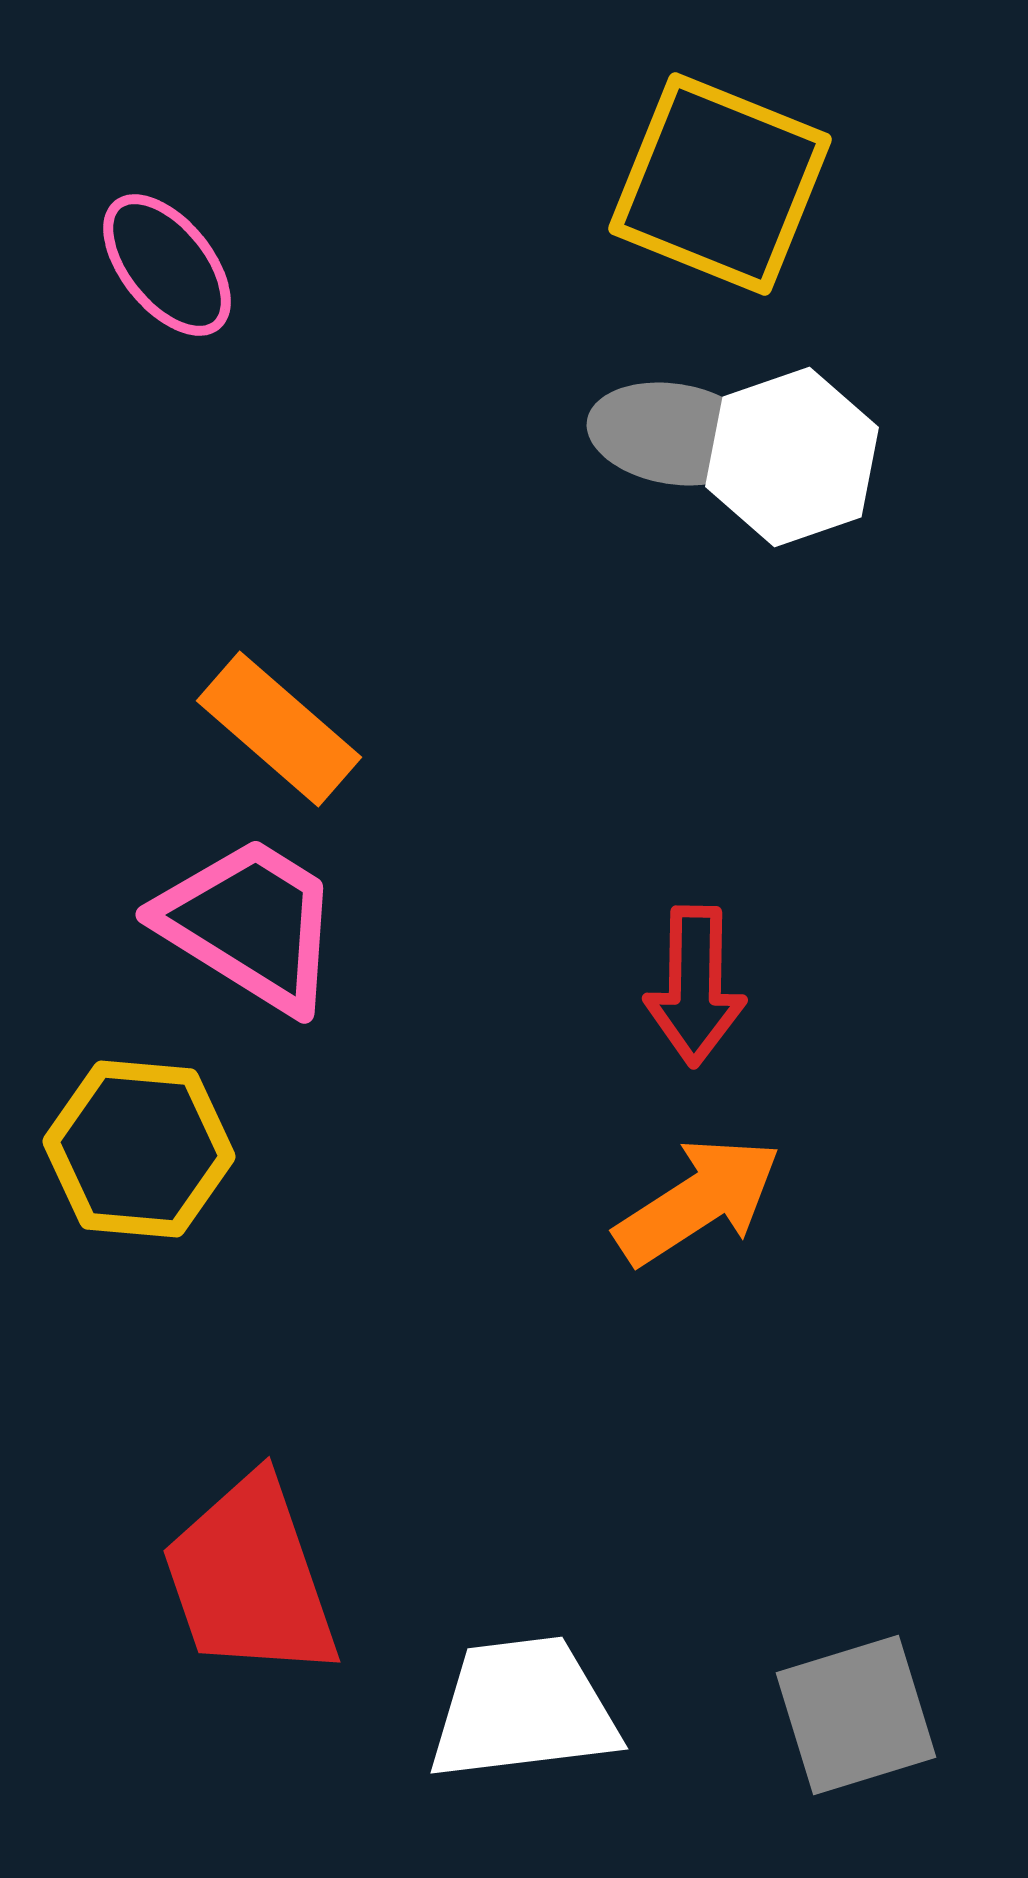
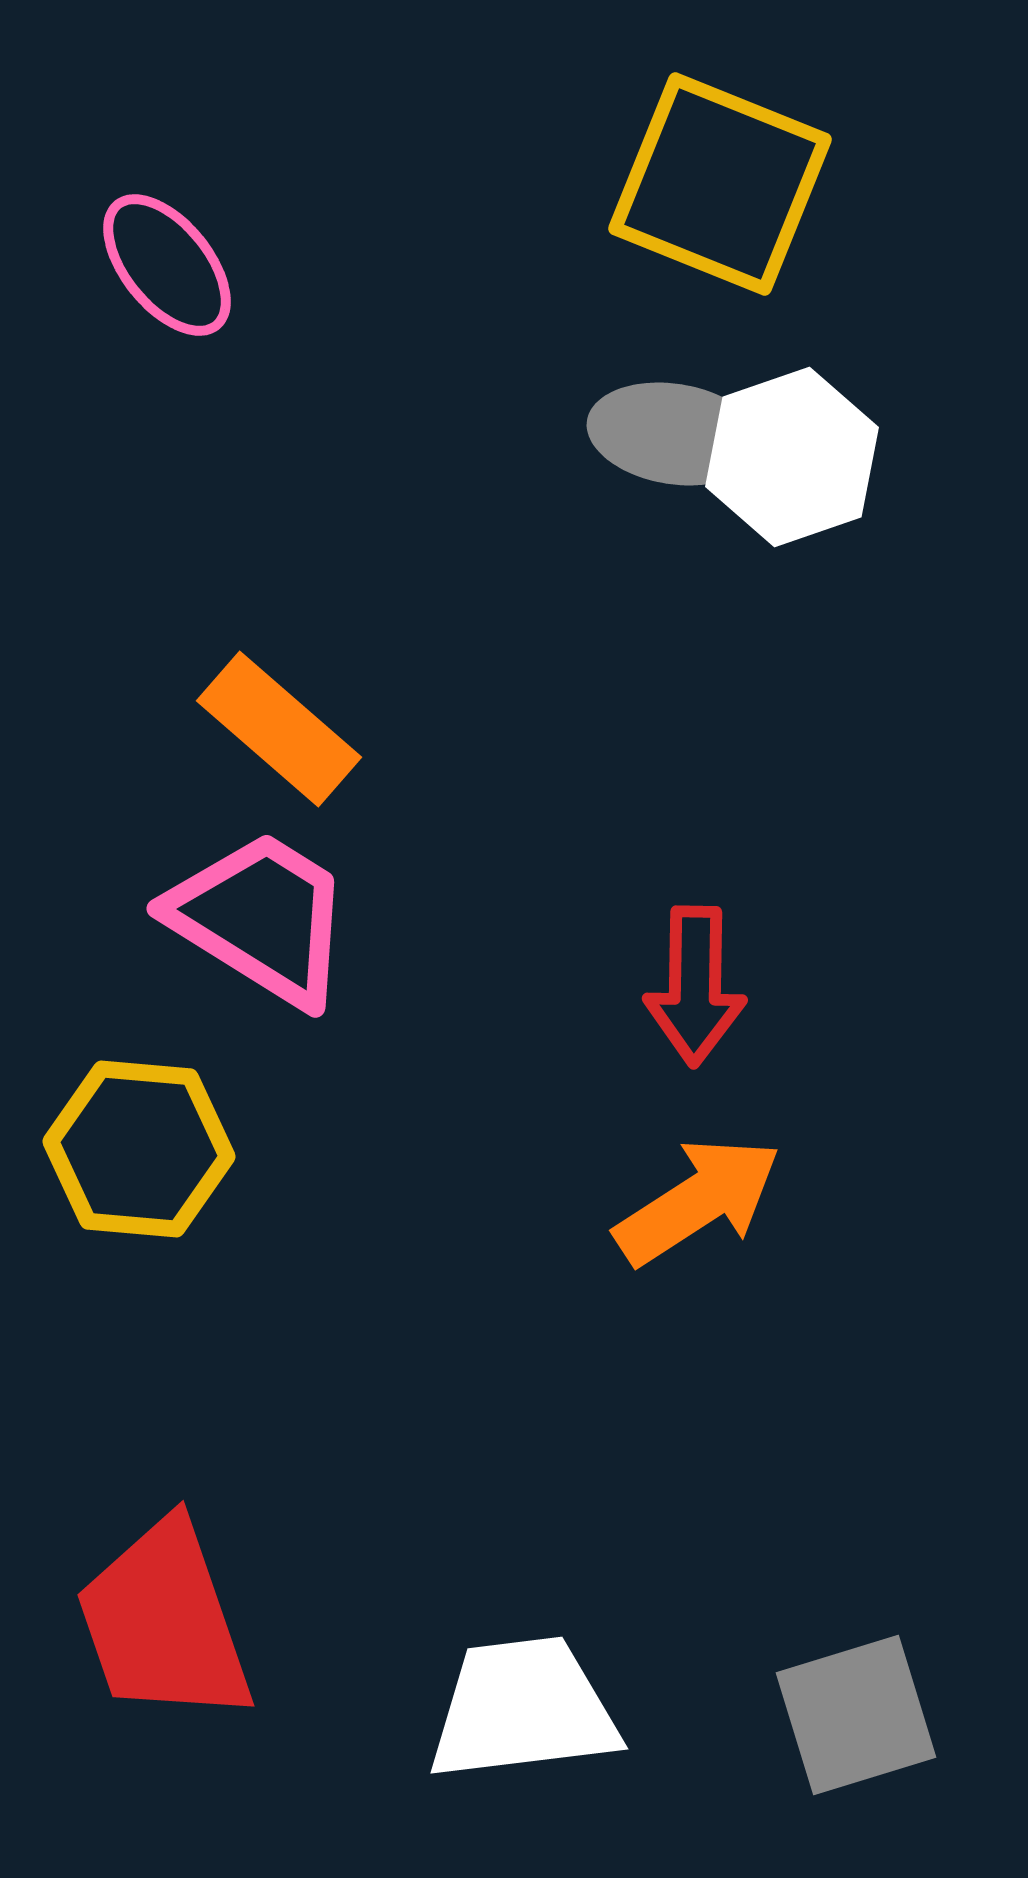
pink trapezoid: moved 11 px right, 6 px up
red trapezoid: moved 86 px left, 44 px down
